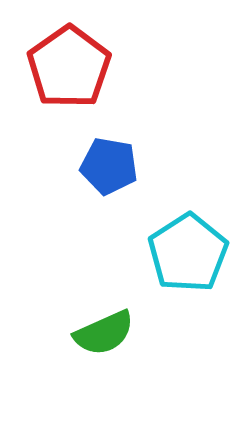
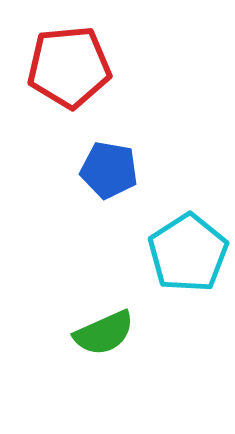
red pentagon: rotated 30 degrees clockwise
blue pentagon: moved 4 px down
